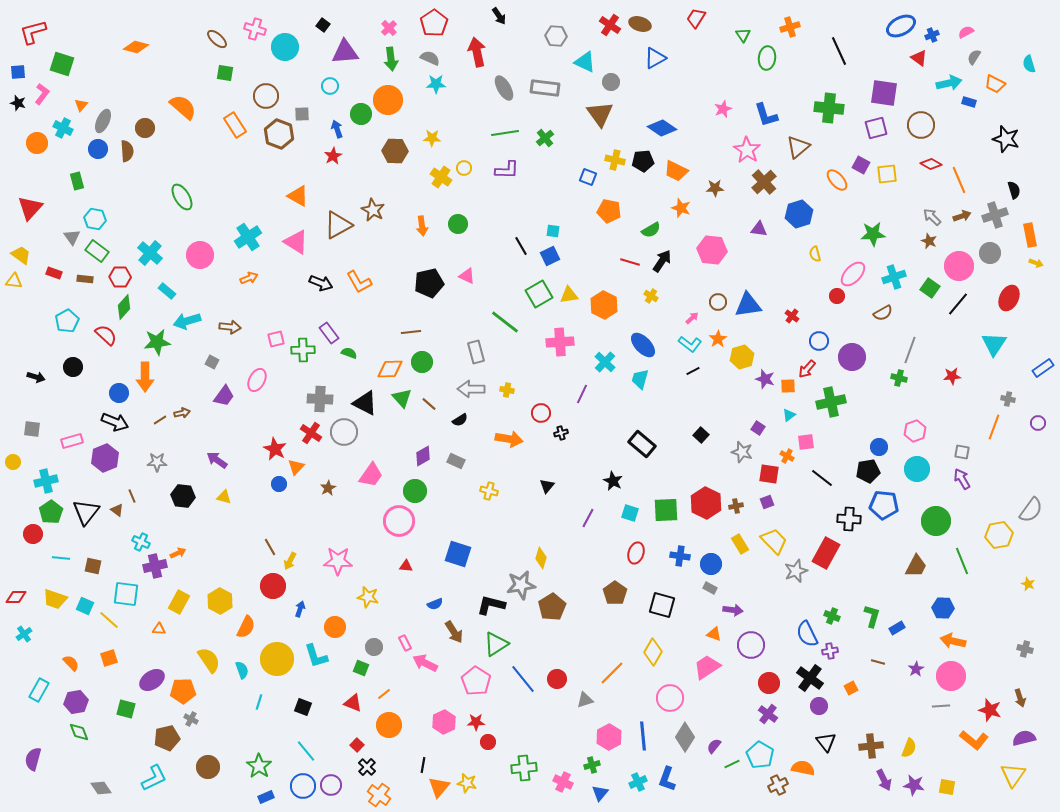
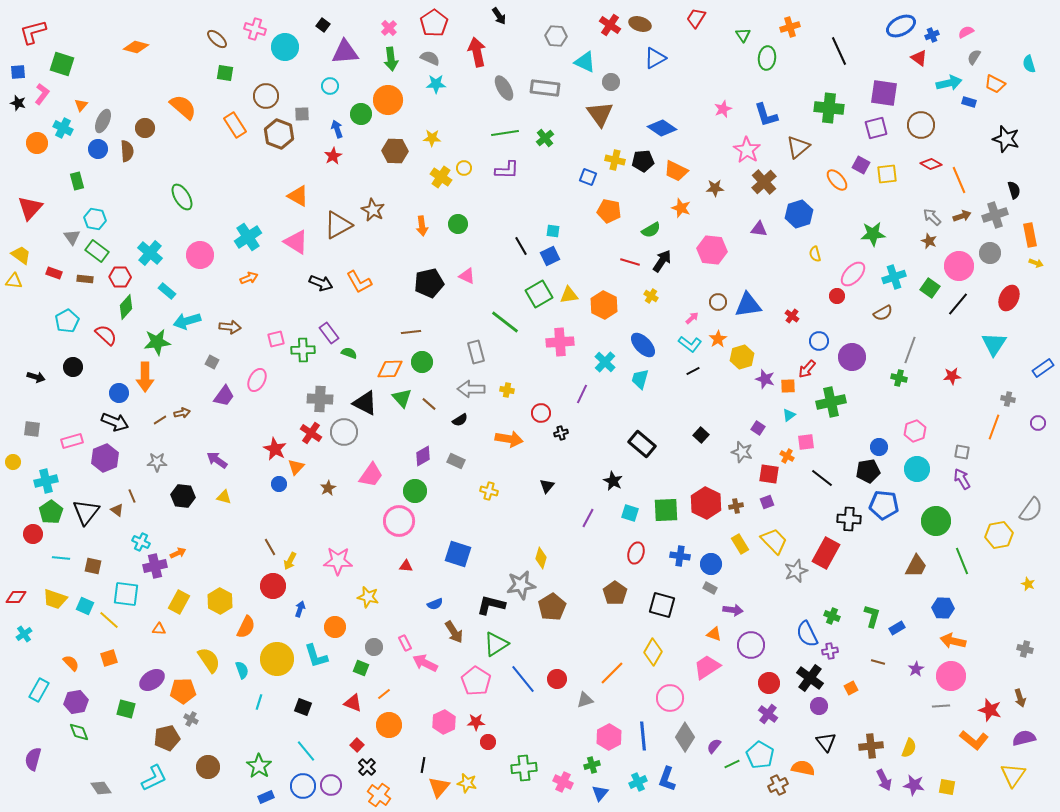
green diamond at (124, 307): moved 2 px right
